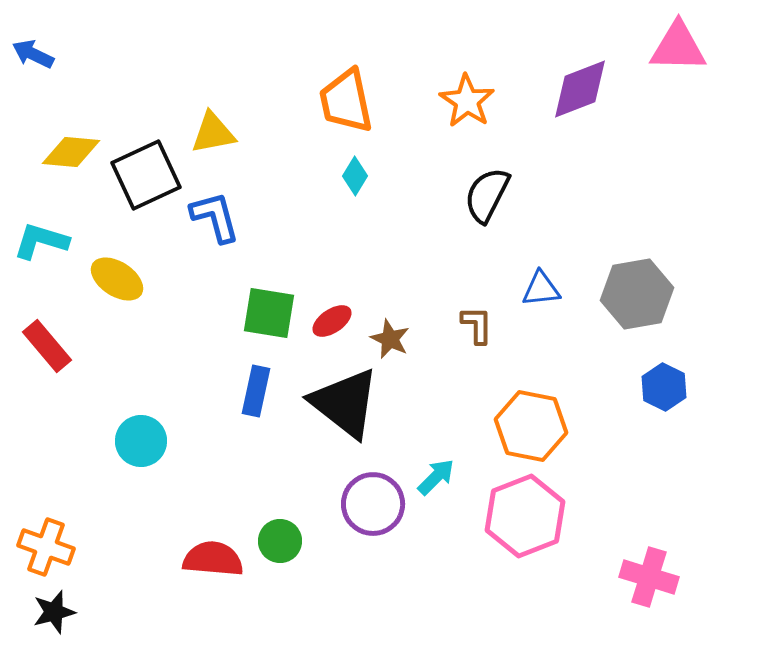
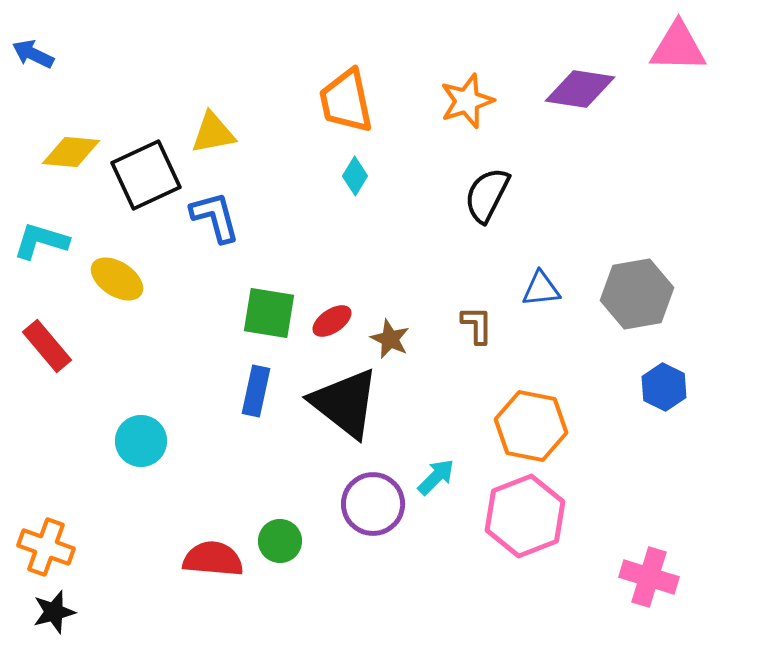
purple diamond: rotated 30 degrees clockwise
orange star: rotated 20 degrees clockwise
